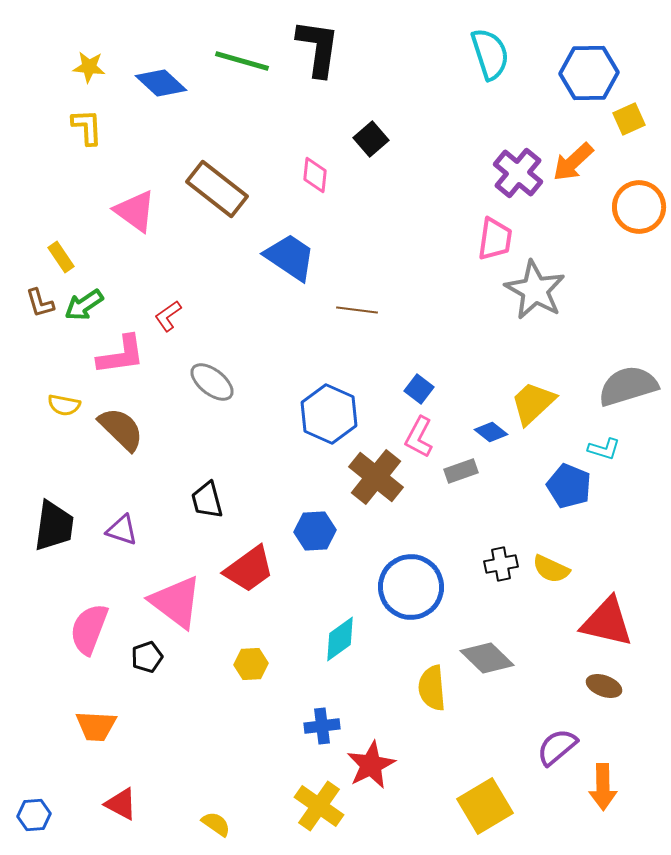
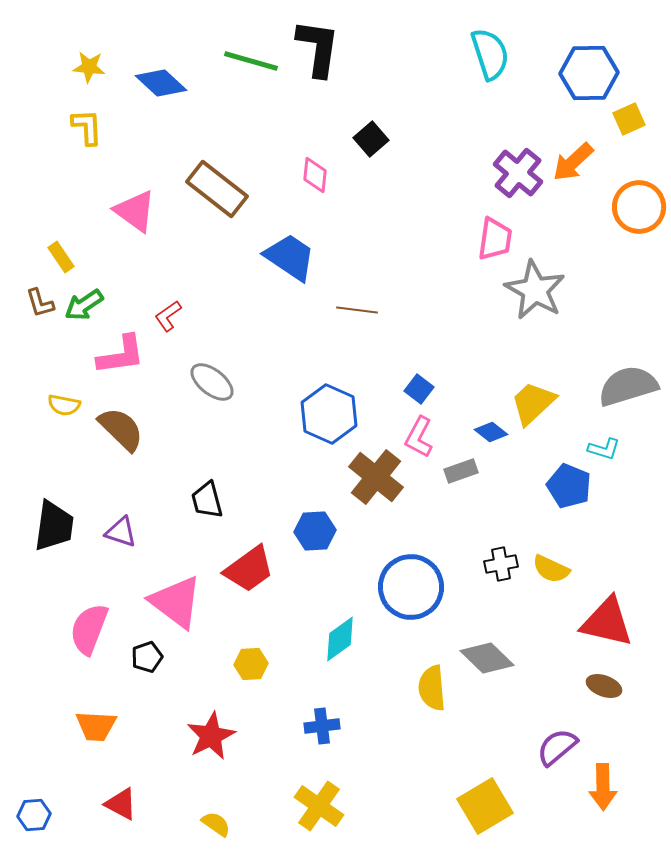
green line at (242, 61): moved 9 px right
purple triangle at (122, 530): moved 1 px left, 2 px down
red star at (371, 765): moved 160 px left, 29 px up
